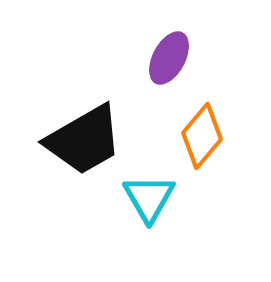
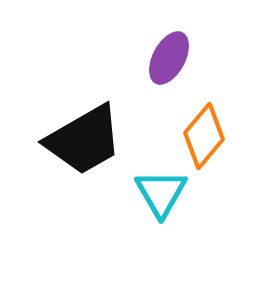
orange diamond: moved 2 px right
cyan triangle: moved 12 px right, 5 px up
